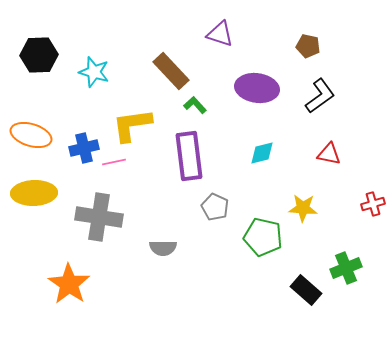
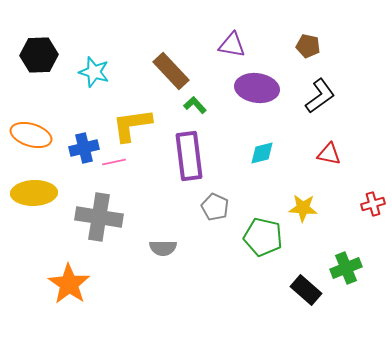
purple triangle: moved 12 px right, 11 px down; rotated 8 degrees counterclockwise
